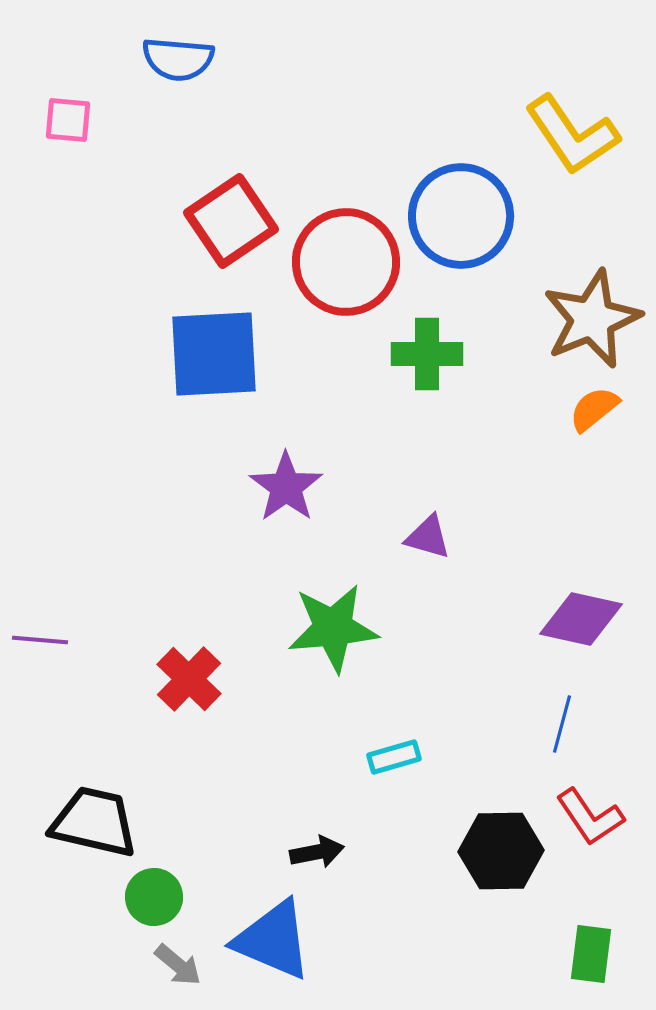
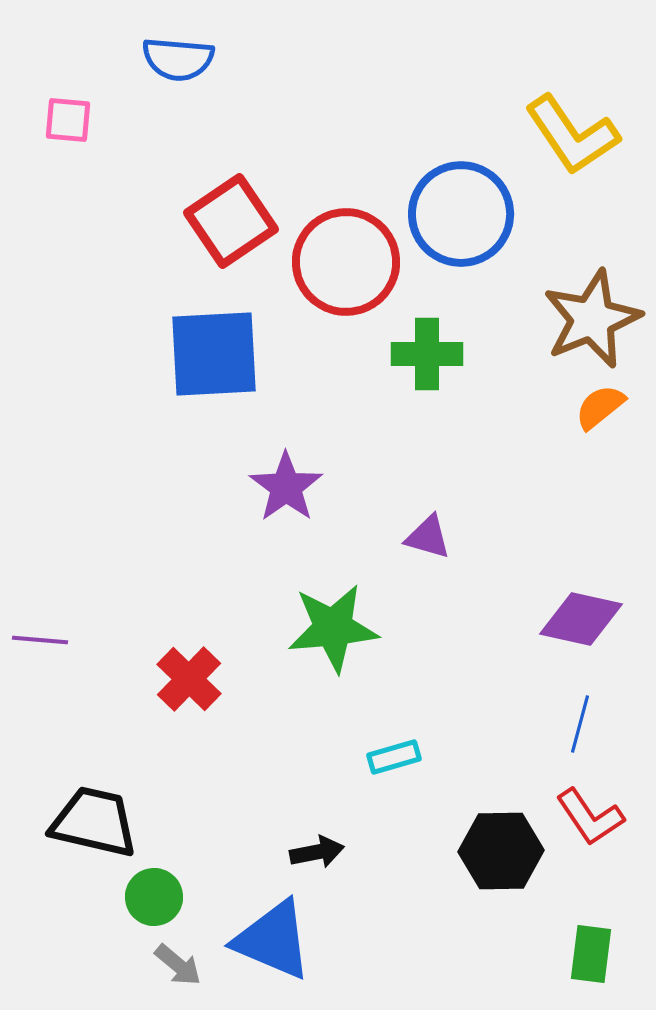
blue circle: moved 2 px up
orange semicircle: moved 6 px right, 2 px up
blue line: moved 18 px right
